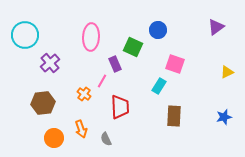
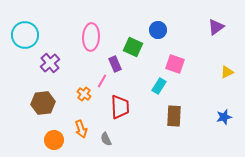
orange circle: moved 2 px down
